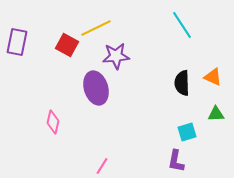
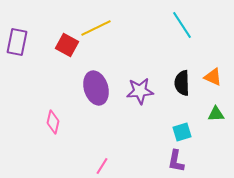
purple star: moved 24 px right, 35 px down
cyan square: moved 5 px left
